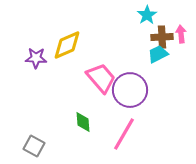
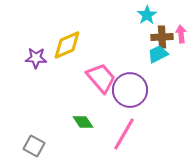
green diamond: rotated 30 degrees counterclockwise
